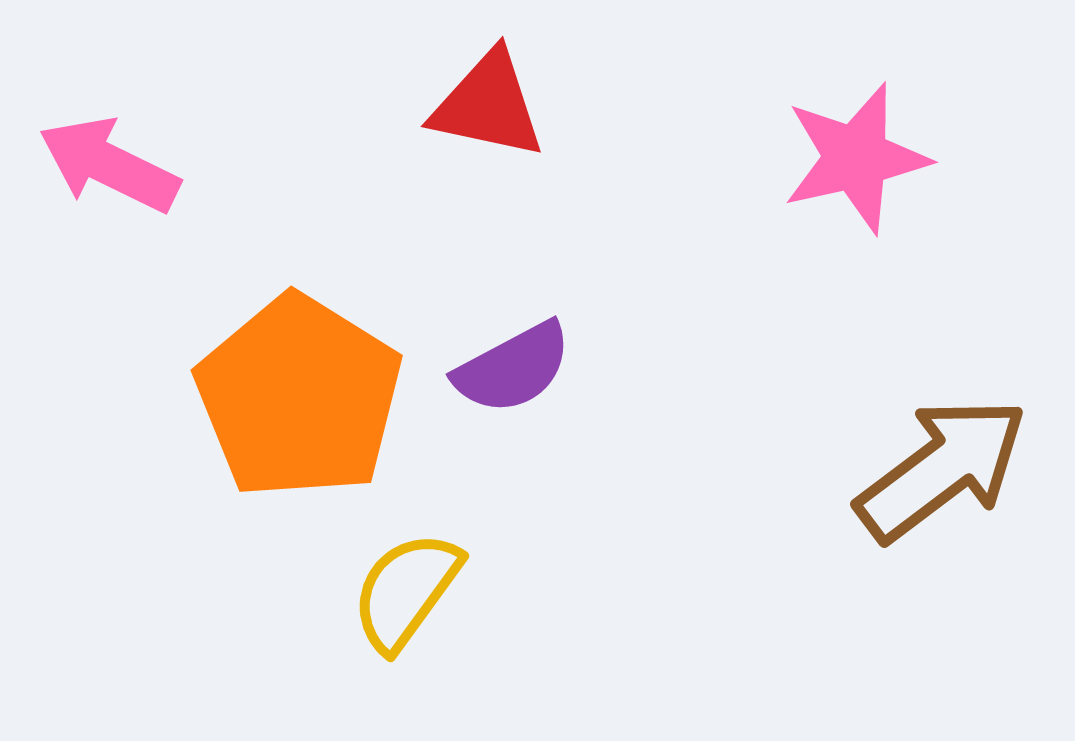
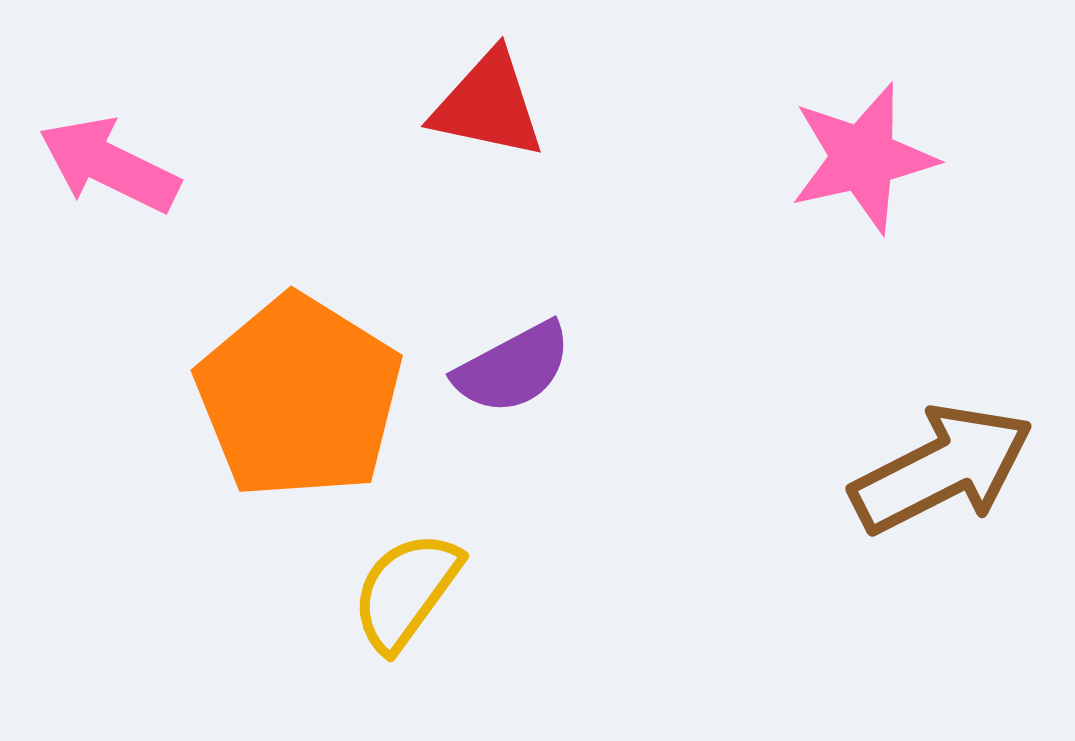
pink star: moved 7 px right
brown arrow: rotated 10 degrees clockwise
